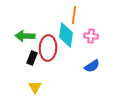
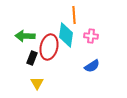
orange line: rotated 12 degrees counterclockwise
red ellipse: moved 1 px right, 1 px up; rotated 10 degrees clockwise
yellow triangle: moved 2 px right, 4 px up
